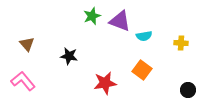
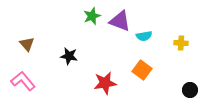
black circle: moved 2 px right
